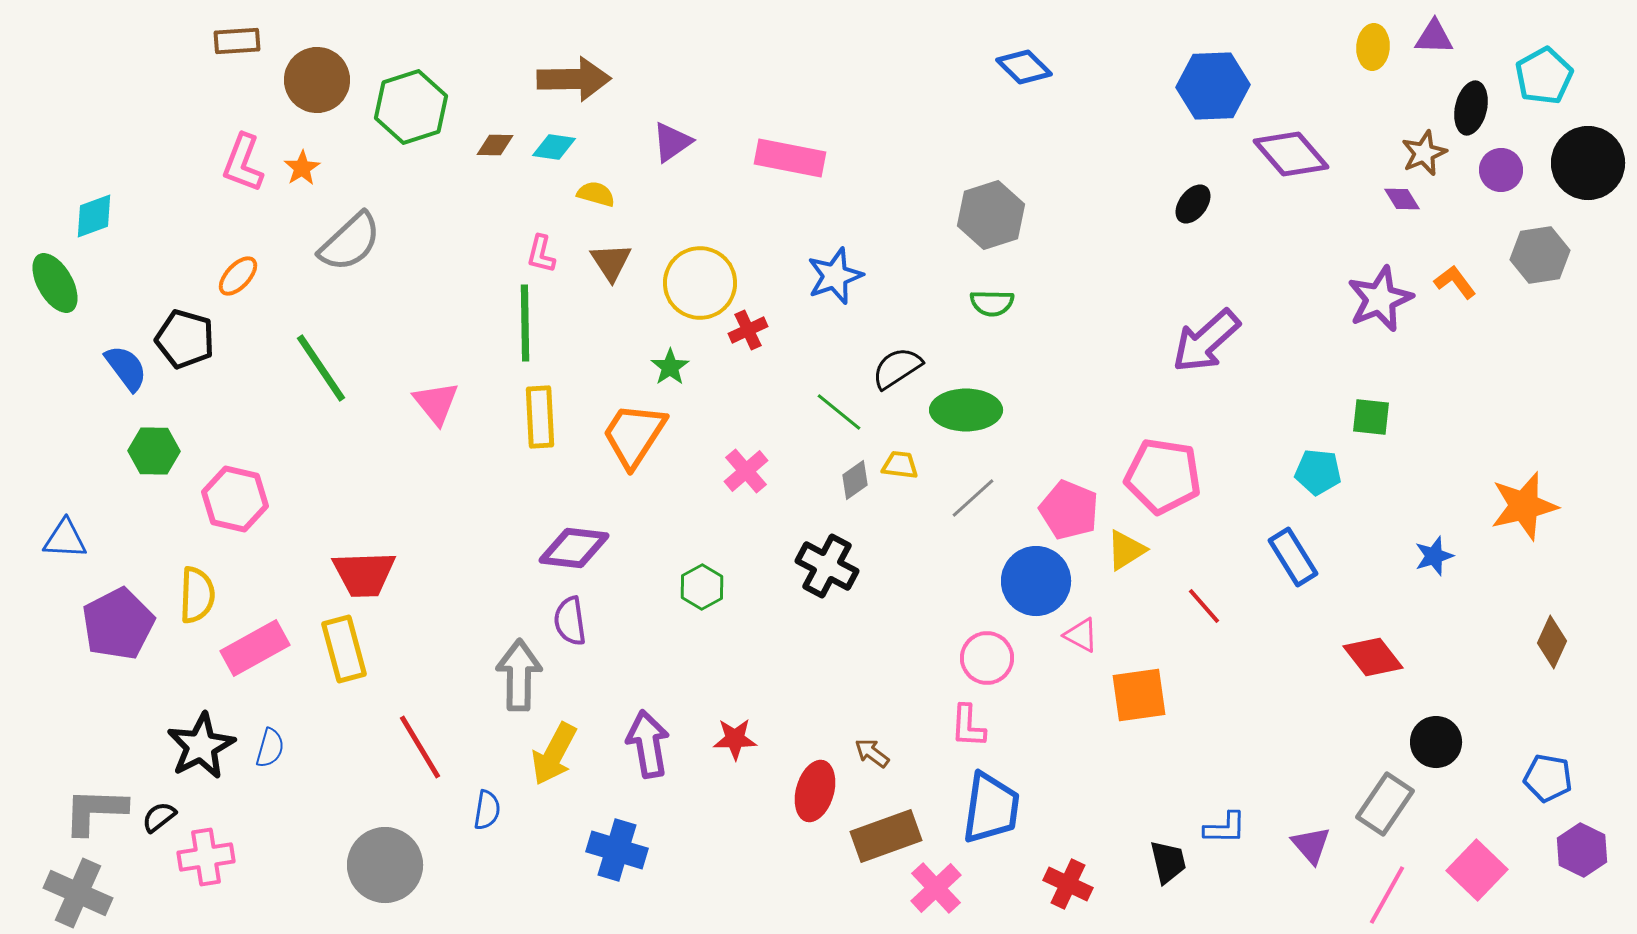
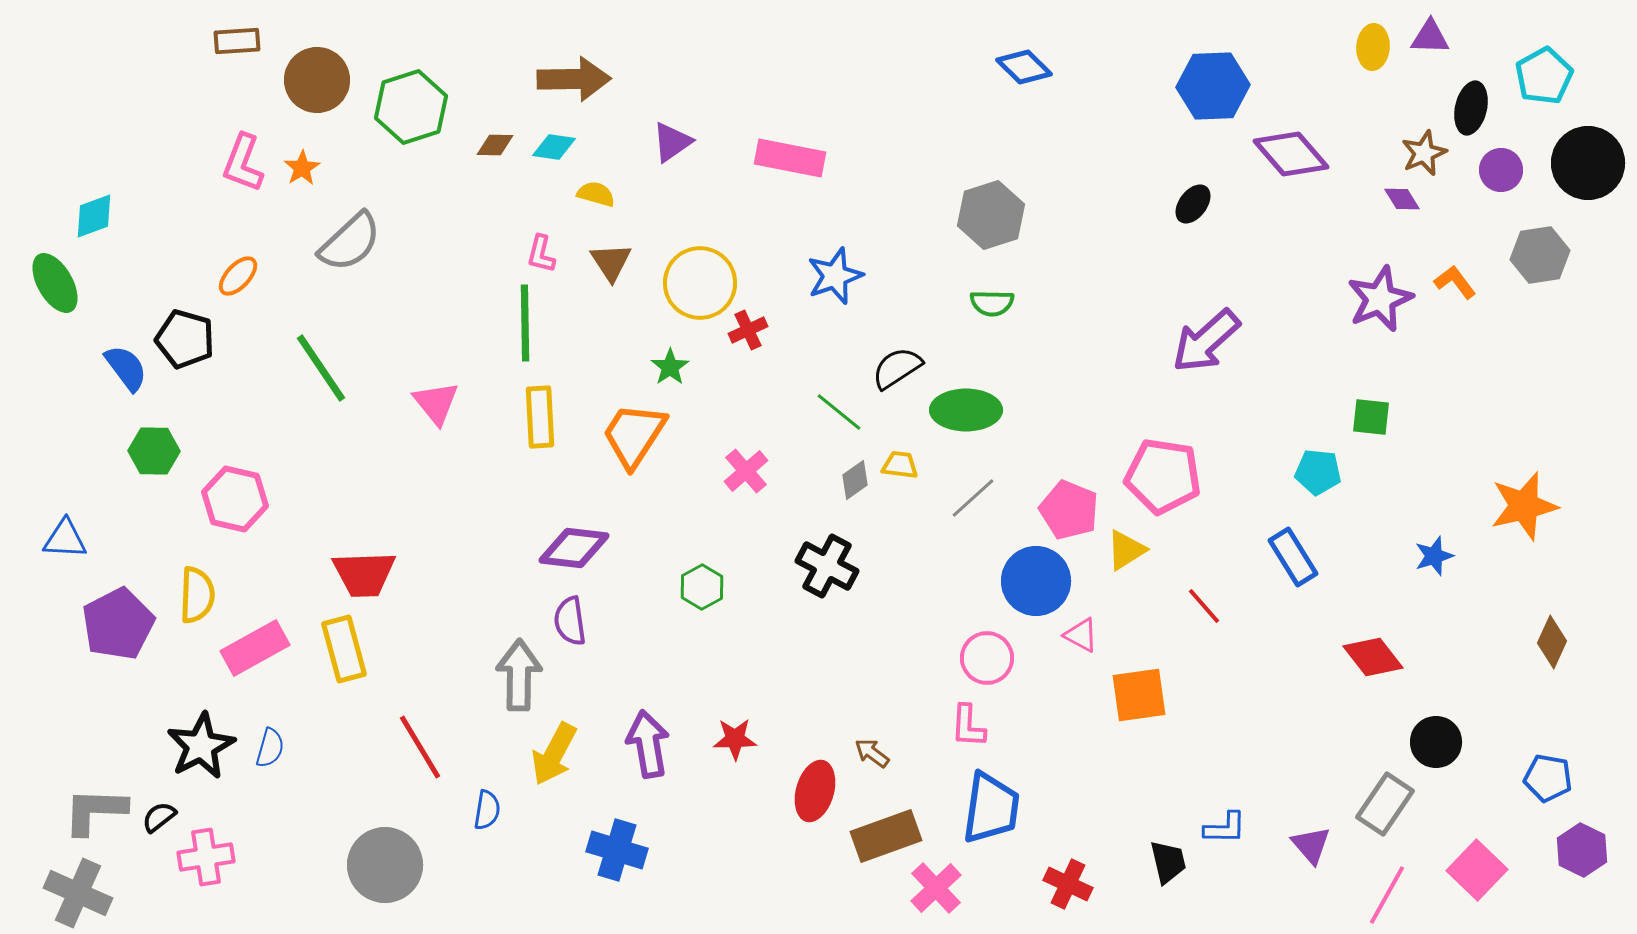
purple triangle at (1434, 37): moved 4 px left
